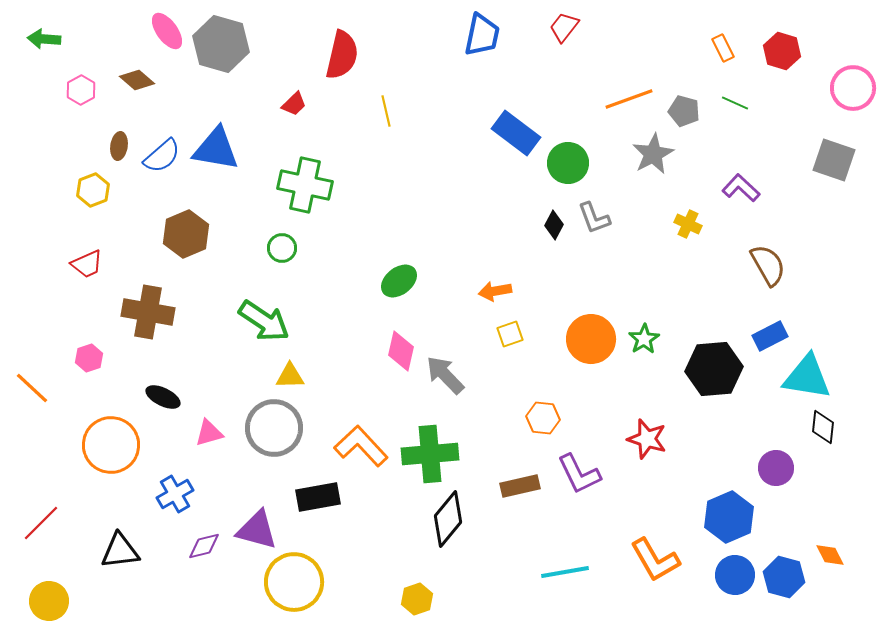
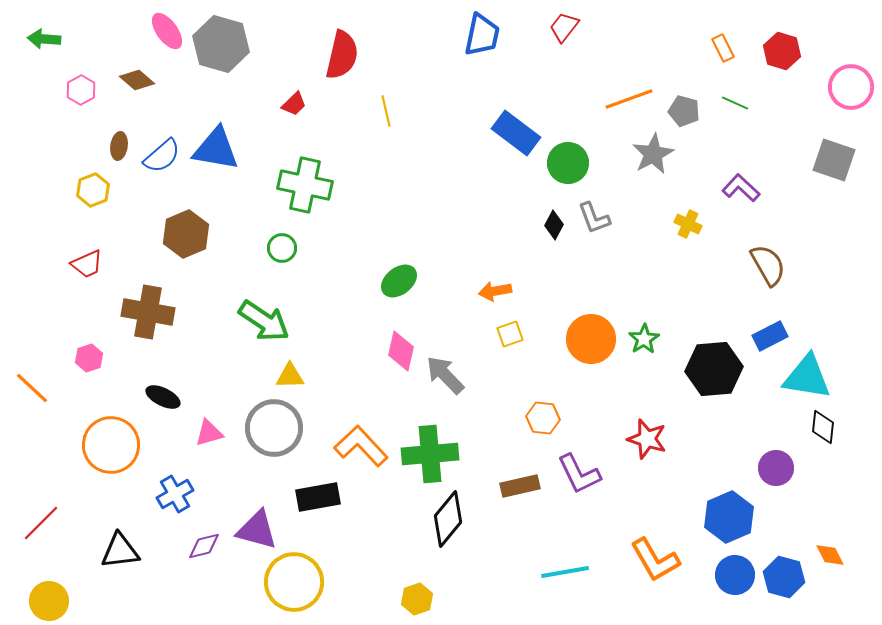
pink circle at (853, 88): moved 2 px left, 1 px up
